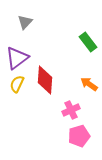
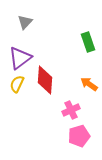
green rectangle: rotated 18 degrees clockwise
purple triangle: moved 3 px right
